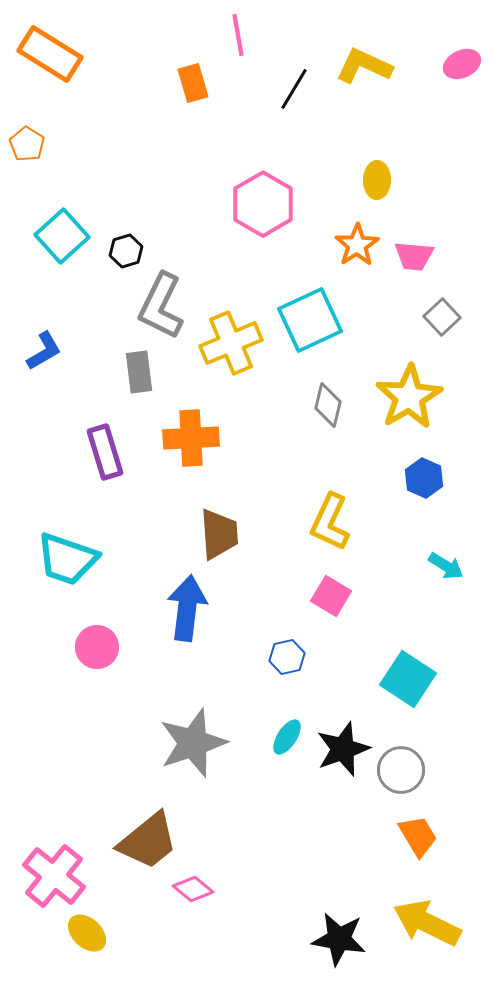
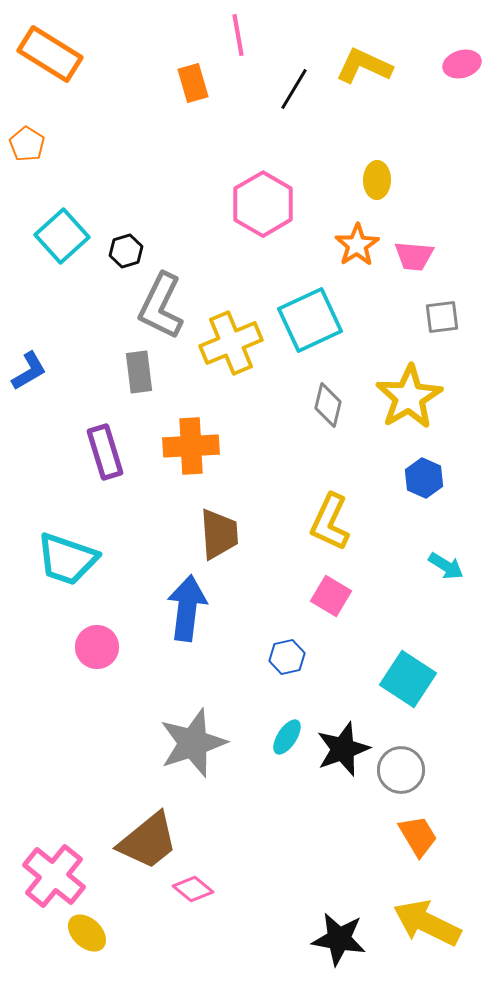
pink ellipse at (462, 64): rotated 9 degrees clockwise
gray square at (442, 317): rotated 36 degrees clockwise
blue L-shape at (44, 351): moved 15 px left, 20 px down
orange cross at (191, 438): moved 8 px down
